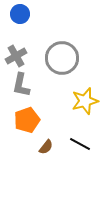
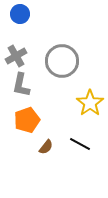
gray circle: moved 3 px down
yellow star: moved 5 px right, 2 px down; rotated 20 degrees counterclockwise
